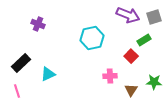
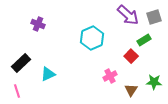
purple arrow: rotated 20 degrees clockwise
cyan hexagon: rotated 10 degrees counterclockwise
pink cross: rotated 24 degrees counterclockwise
